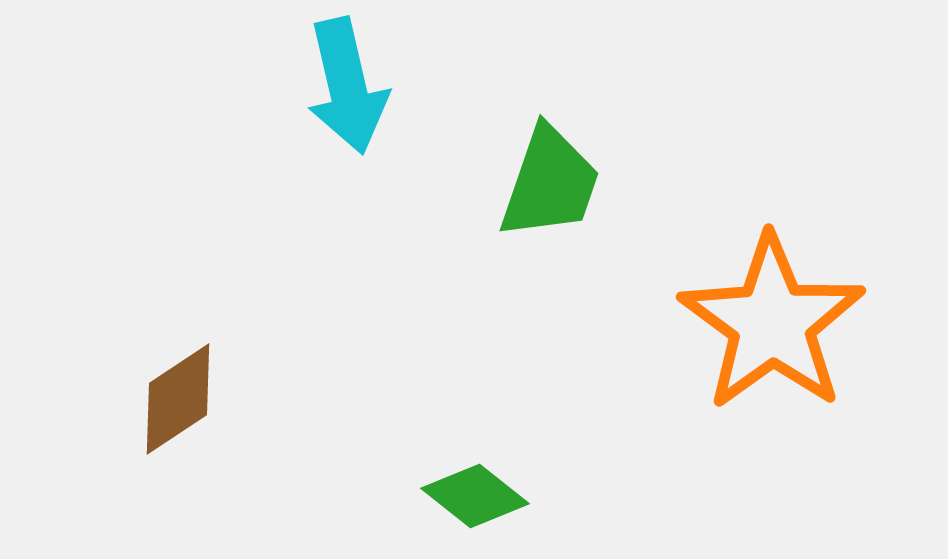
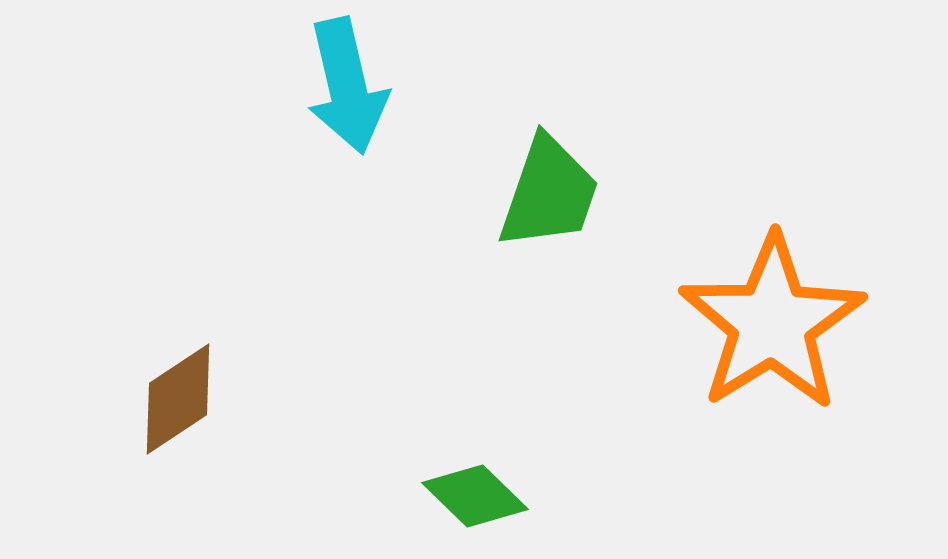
green trapezoid: moved 1 px left, 10 px down
orange star: rotated 4 degrees clockwise
green diamond: rotated 6 degrees clockwise
